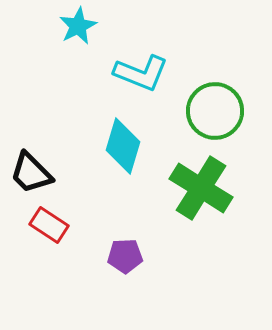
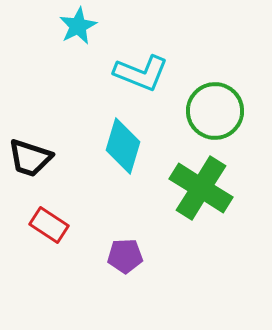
black trapezoid: moved 1 px left, 15 px up; rotated 27 degrees counterclockwise
